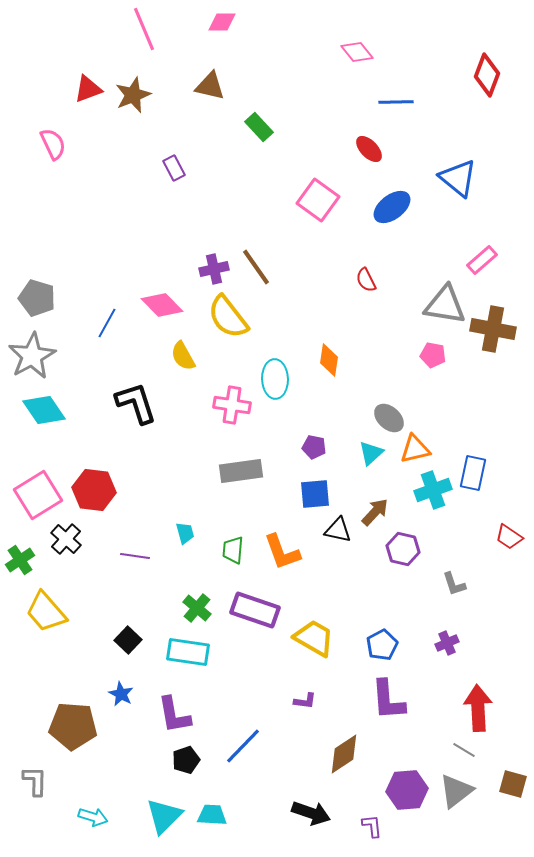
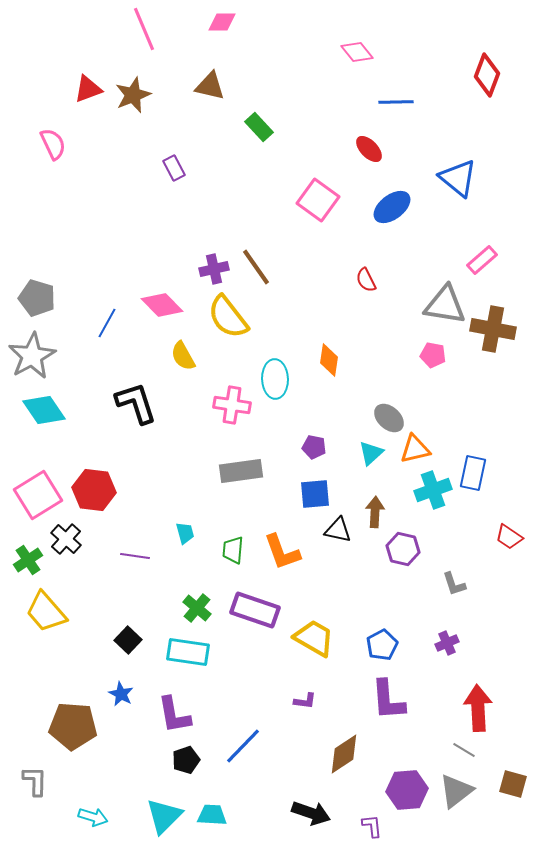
brown arrow at (375, 512): rotated 40 degrees counterclockwise
green cross at (20, 560): moved 8 px right
